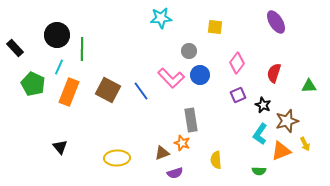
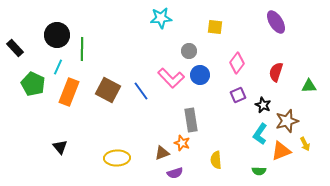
cyan line: moved 1 px left
red semicircle: moved 2 px right, 1 px up
